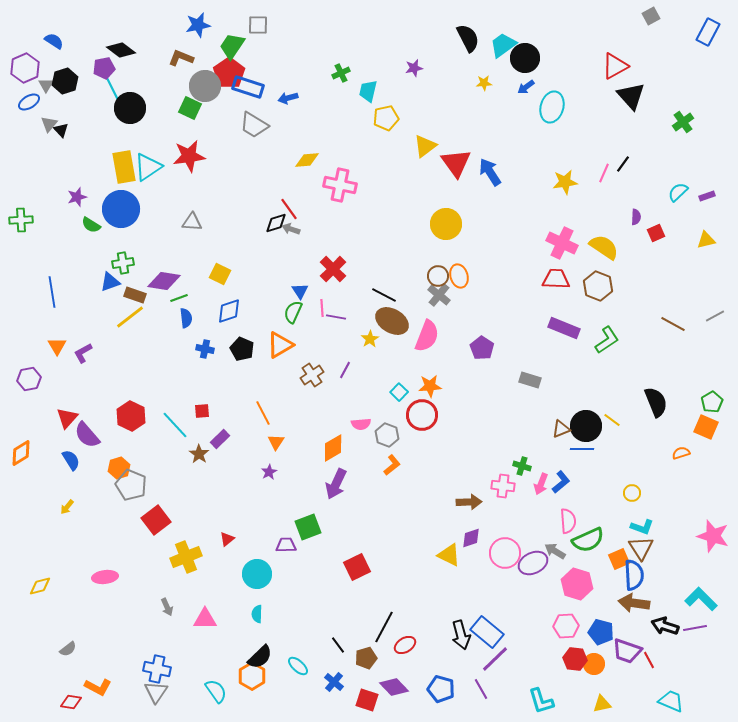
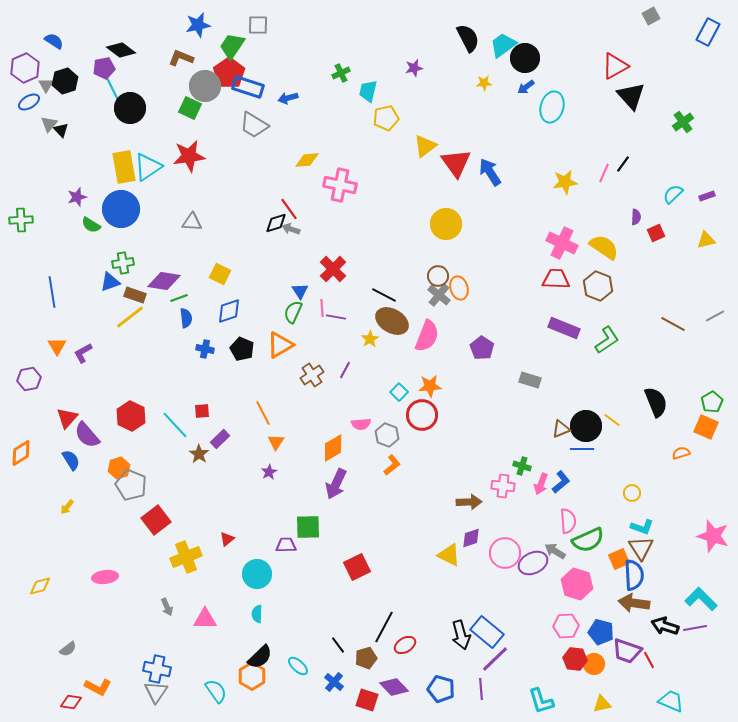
cyan semicircle at (678, 192): moved 5 px left, 2 px down
orange ellipse at (459, 276): moved 12 px down
green square at (308, 527): rotated 20 degrees clockwise
purple line at (481, 689): rotated 25 degrees clockwise
